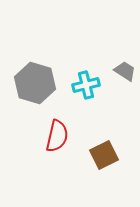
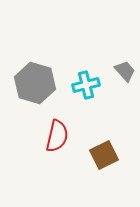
gray trapezoid: rotated 15 degrees clockwise
